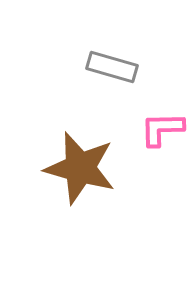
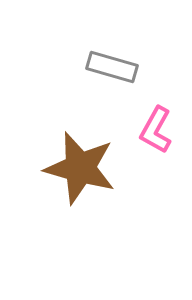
pink L-shape: moved 6 px left, 1 px down; rotated 60 degrees counterclockwise
